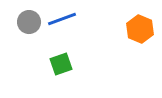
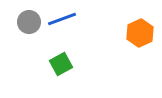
orange hexagon: moved 4 px down; rotated 12 degrees clockwise
green square: rotated 10 degrees counterclockwise
